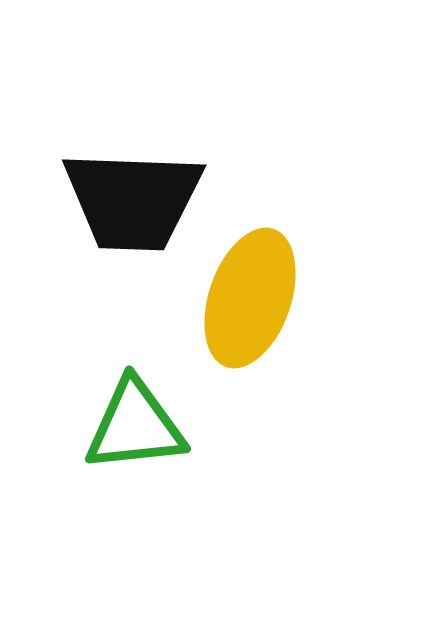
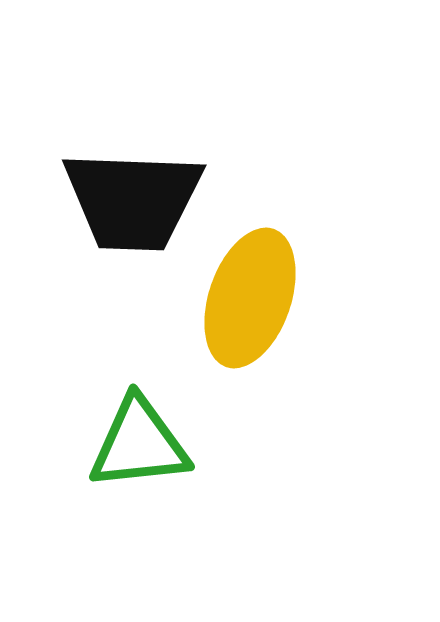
green triangle: moved 4 px right, 18 px down
